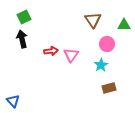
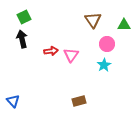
cyan star: moved 3 px right
brown rectangle: moved 30 px left, 13 px down
